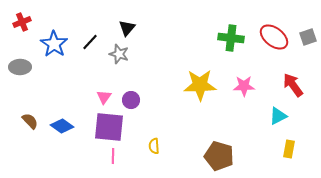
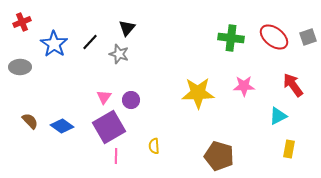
yellow star: moved 2 px left, 8 px down
purple square: rotated 36 degrees counterclockwise
pink line: moved 3 px right
